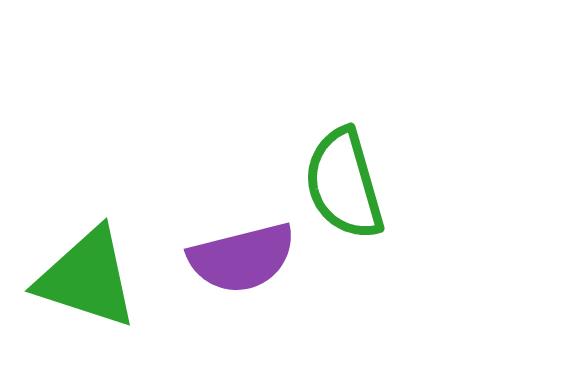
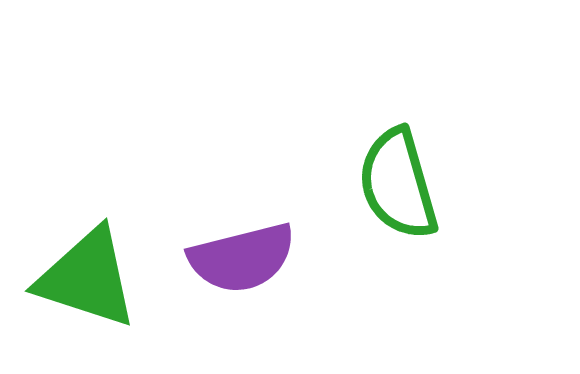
green semicircle: moved 54 px right
